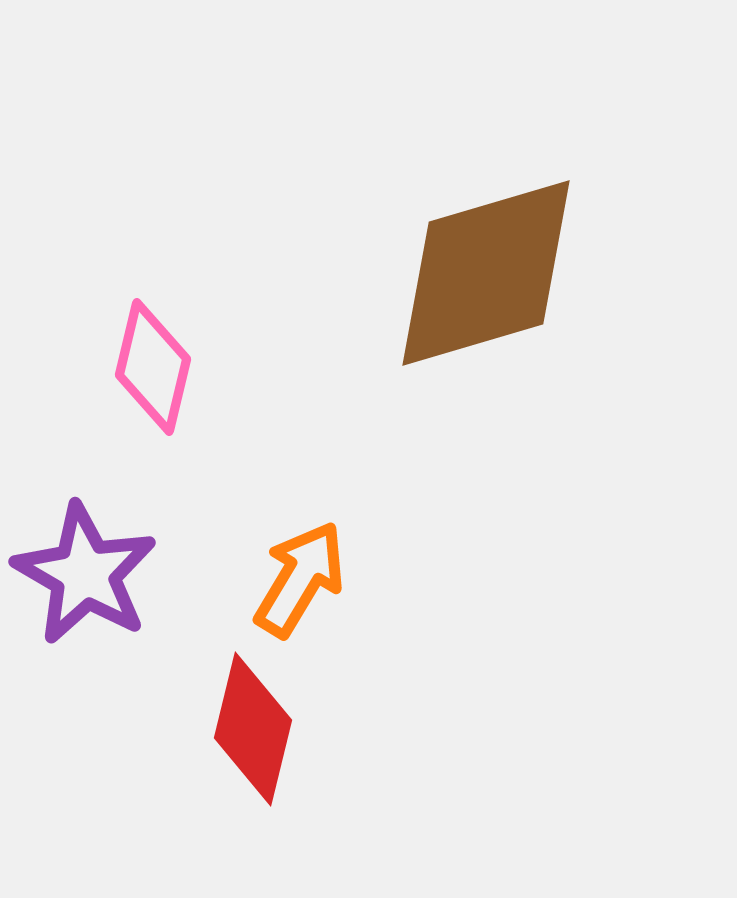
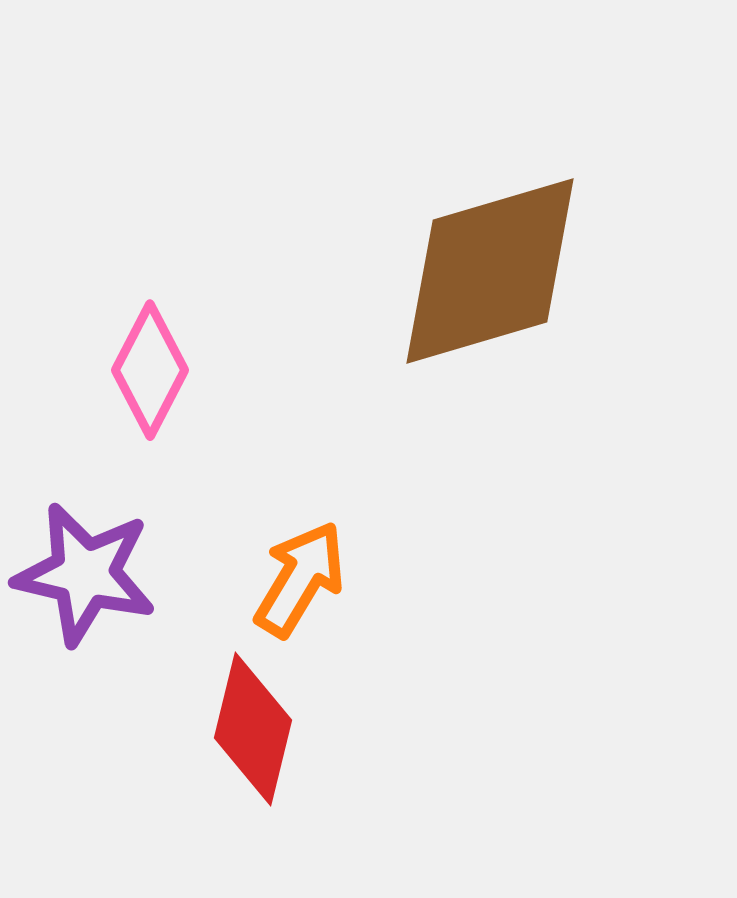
brown diamond: moved 4 px right, 2 px up
pink diamond: moved 3 px left, 3 px down; rotated 14 degrees clockwise
purple star: rotated 17 degrees counterclockwise
